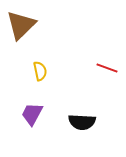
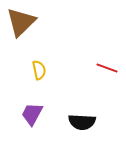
brown triangle: moved 3 px up
yellow semicircle: moved 1 px left, 1 px up
